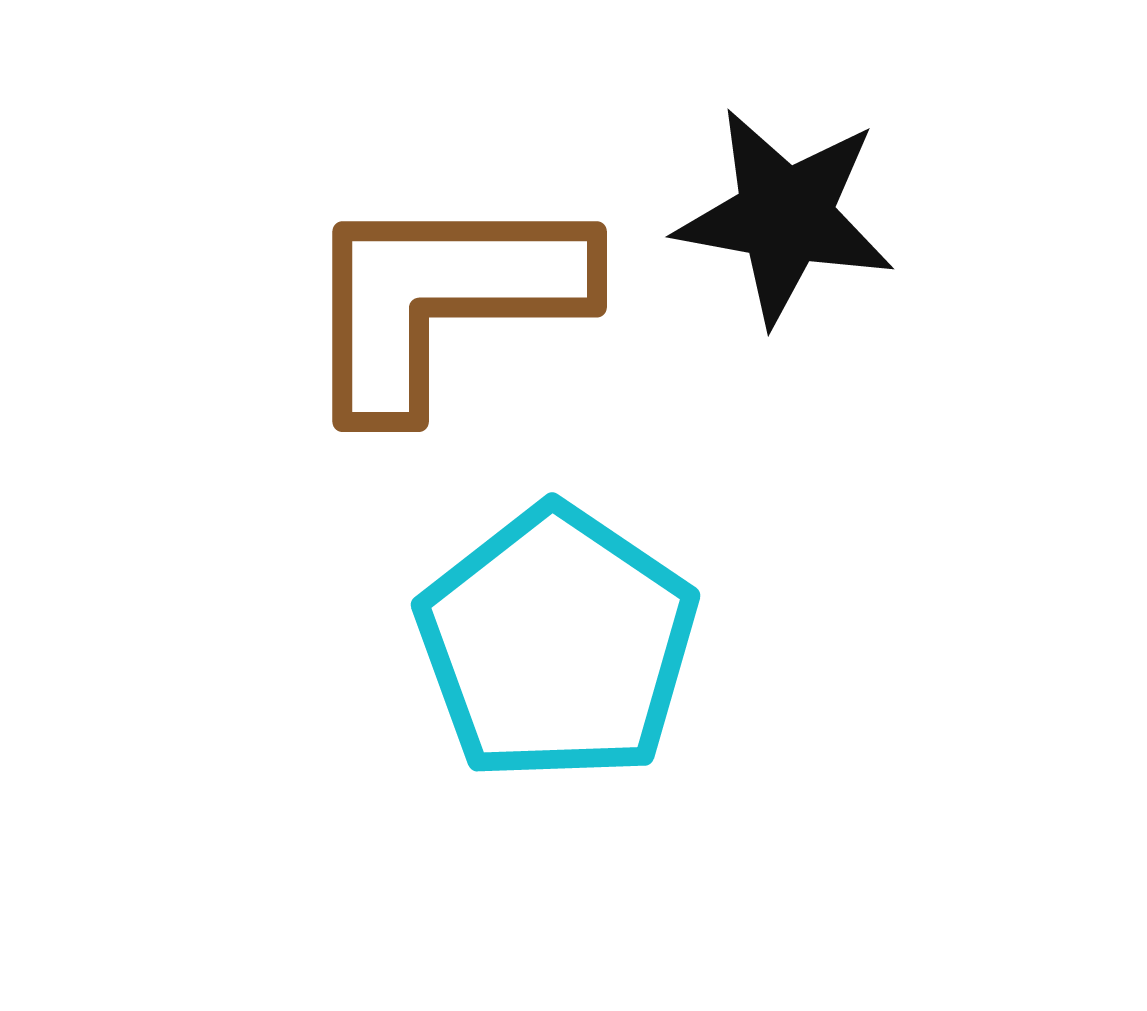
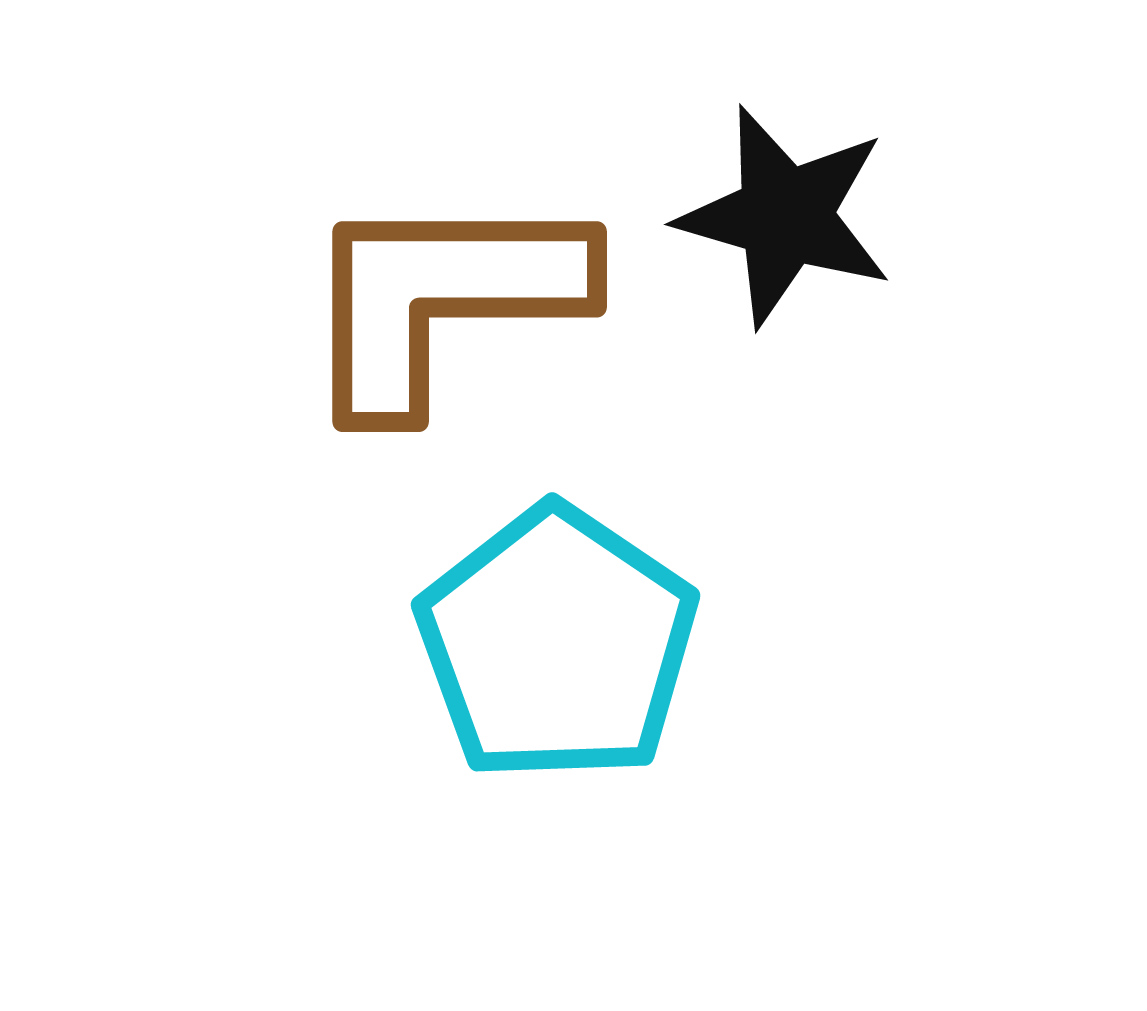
black star: rotated 6 degrees clockwise
